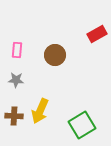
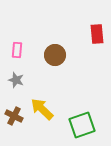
red rectangle: rotated 66 degrees counterclockwise
gray star: rotated 14 degrees clockwise
yellow arrow: moved 2 px right, 2 px up; rotated 110 degrees clockwise
brown cross: rotated 24 degrees clockwise
green square: rotated 12 degrees clockwise
